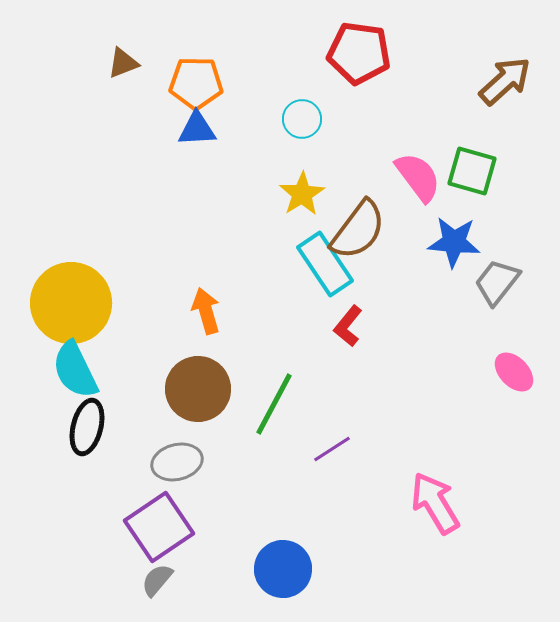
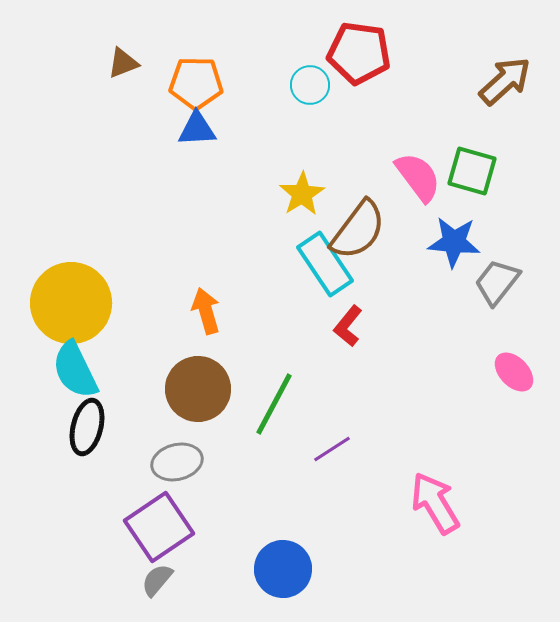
cyan circle: moved 8 px right, 34 px up
